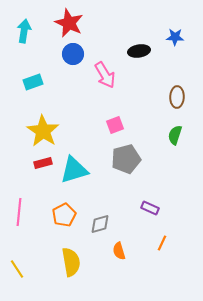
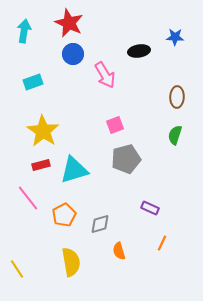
red rectangle: moved 2 px left, 2 px down
pink line: moved 9 px right, 14 px up; rotated 44 degrees counterclockwise
